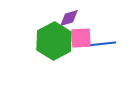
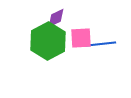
purple diamond: moved 13 px left; rotated 10 degrees counterclockwise
green hexagon: moved 6 px left
